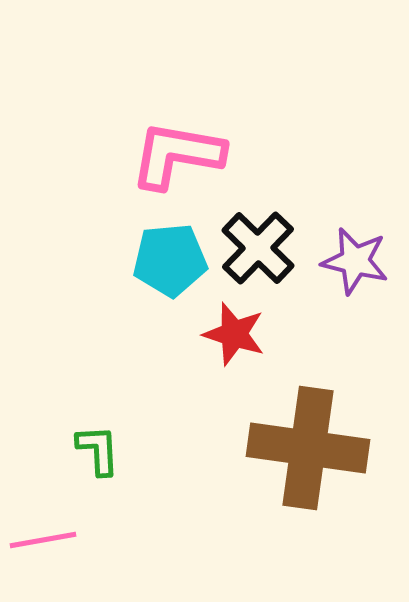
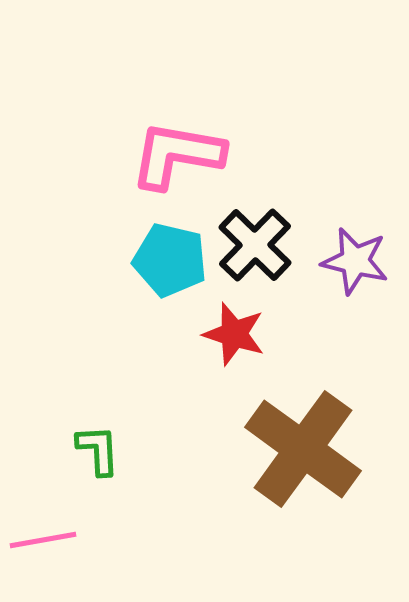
black cross: moved 3 px left, 3 px up
cyan pentagon: rotated 18 degrees clockwise
brown cross: moved 5 px left, 1 px down; rotated 28 degrees clockwise
